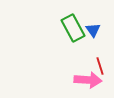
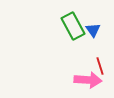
green rectangle: moved 2 px up
